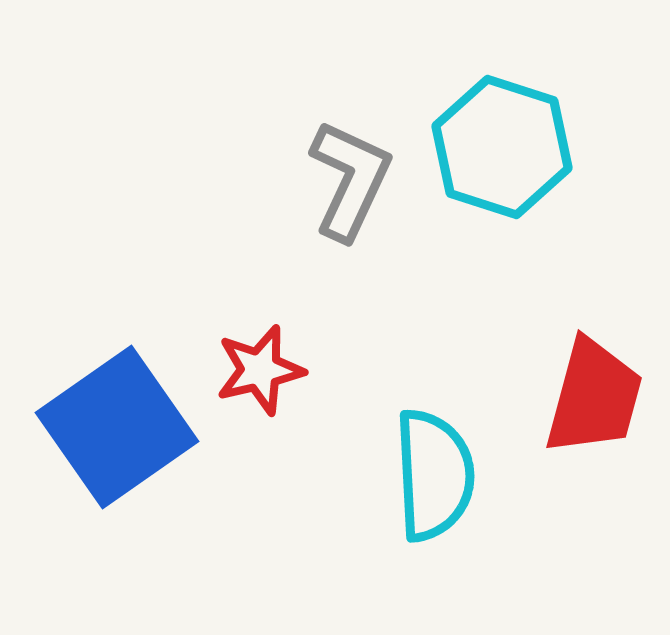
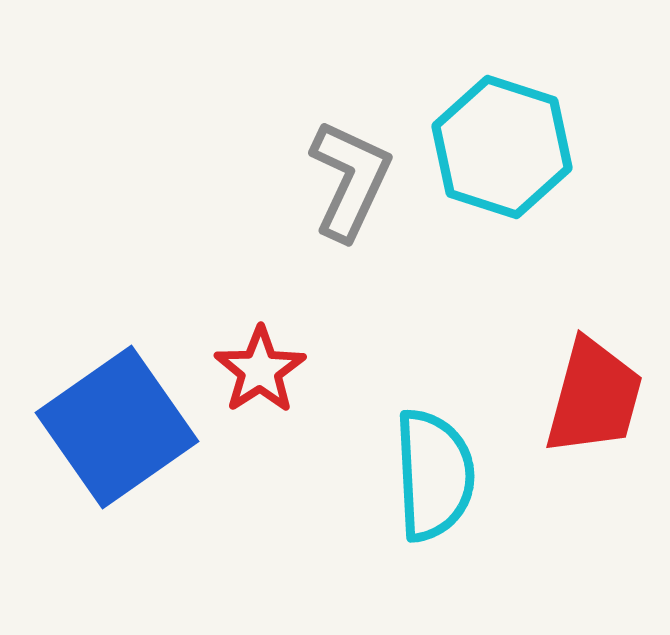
red star: rotated 20 degrees counterclockwise
